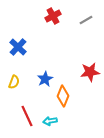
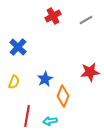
red line: rotated 35 degrees clockwise
